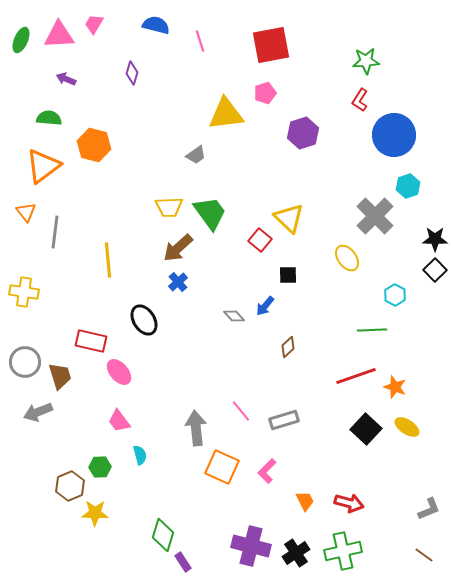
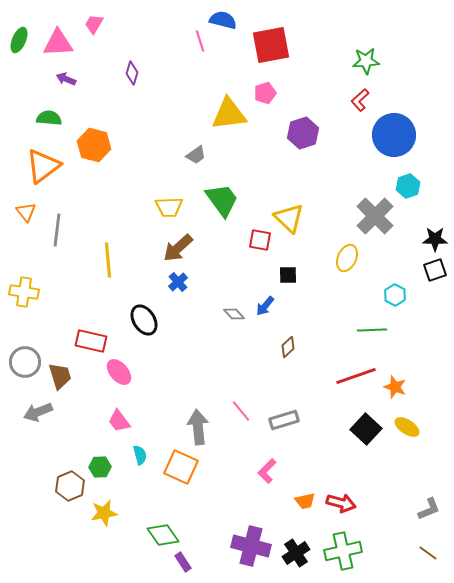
blue semicircle at (156, 25): moved 67 px right, 5 px up
pink triangle at (59, 35): moved 1 px left, 8 px down
green ellipse at (21, 40): moved 2 px left
red L-shape at (360, 100): rotated 15 degrees clockwise
yellow triangle at (226, 114): moved 3 px right
green trapezoid at (210, 213): moved 12 px right, 13 px up
gray line at (55, 232): moved 2 px right, 2 px up
red square at (260, 240): rotated 30 degrees counterclockwise
yellow ellipse at (347, 258): rotated 60 degrees clockwise
black square at (435, 270): rotated 25 degrees clockwise
gray diamond at (234, 316): moved 2 px up
gray arrow at (196, 428): moved 2 px right, 1 px up
orange square at (222, 467): moved 41 px left
orange trapezoid at (305, 501): rotated 105 degrees clockwise
red arrow at (349, 503): moved 8 px left
yellow star at (95, 513): moved 9 px right; rotated 12 degrees counterclockwise
green diamond at (163, 535): rotated 52 degrees counterclockwise
brown line at (424, 555): moved 4 px right, 2 px up
